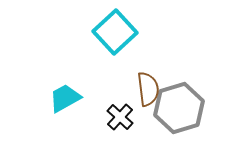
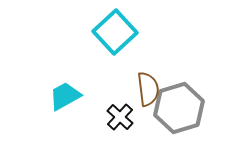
cyan trapezoid: moved 2 px up
